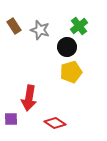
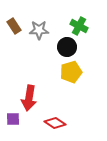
green cross: rotated 24 degrees counterclockwise
gray star: moved 1 px left; rotated 18 degrees counterclockwise
purple square: moved 2 px right
